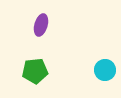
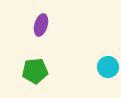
cyan circle: moved 3 px right, 3 px up
